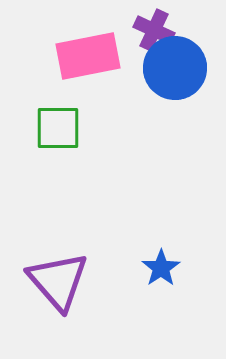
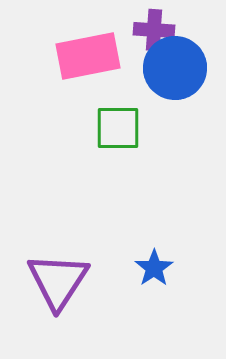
purple cross: rotated 21 degrees counterclockwise
green square: moved 60 px right
blue star: moved 7 px left
purple triangle: rotated 14 degrees clockwise
